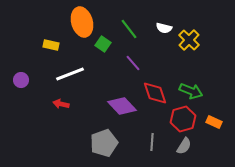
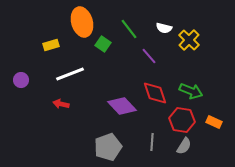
yellow rectangle: rotated 28 degrees counterclockwise
purple line: moved 16 px right, 7 px up
red hexagon: moved 1 px left, 1 px down; rotated 25 degrees clockwise
gray pentagon: moved 4 px right, 4 px down
